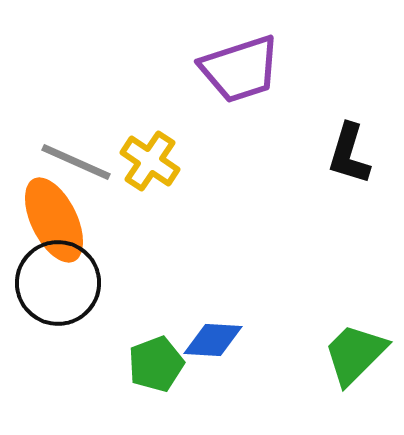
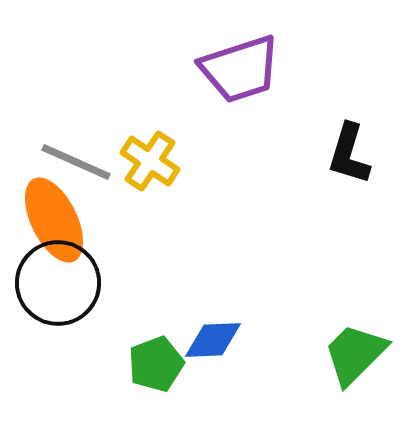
blue diamond: rotated 6 degrees counterclockwise
